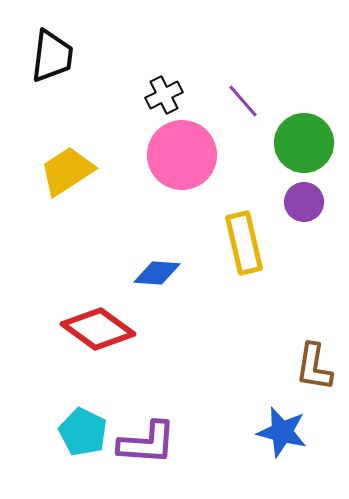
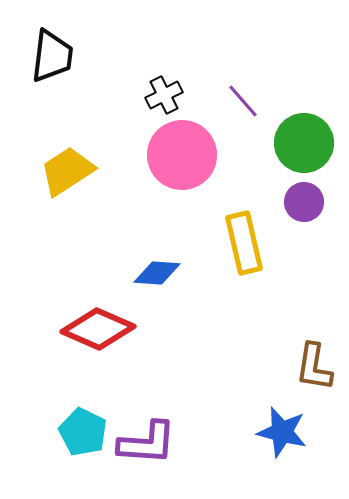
red diamond: rotated 12 degrees counterclockwise
